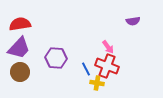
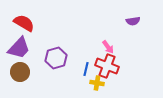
red semicircle: moved 4 px right, 1 px up; rotated 40 degrees clockwise
purple hexagon: rotated 20 degrees counterclockwise
blue line: rotated 40 degrees clockwise
